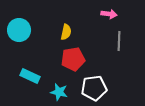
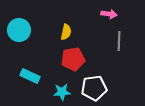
cyan star: moved 3 px right; rotated 18 degrees counterclockwise
